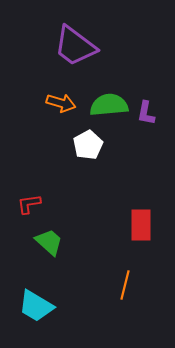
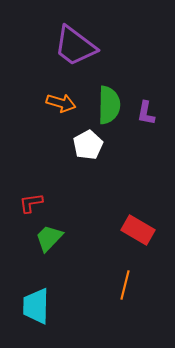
green semicircle: rotated 96 degrees clockwise
red L-shape: moved 2 px right, 1 px up
red rectangle: moved 3 px left, 5 px down; rotated 60 degrees counterclockwise
green trapezoid: moved 4 px up; rotated 88 degrees counterclockwise
cyan trapezoid: rotated 60 degrees clockwise
